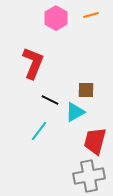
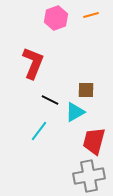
pink hexagon: rotated 10 degrees clockwise
red trapezoid: moved 1 px left
